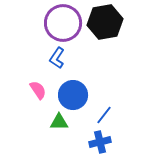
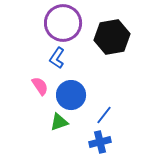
black hexagon: moved 7 px right, 15 px down
pink semicircle: moved 2 px right, 4 px up
blue circle: moved 2 px left
green triangle: rotated 18 degrees counterclockwise
